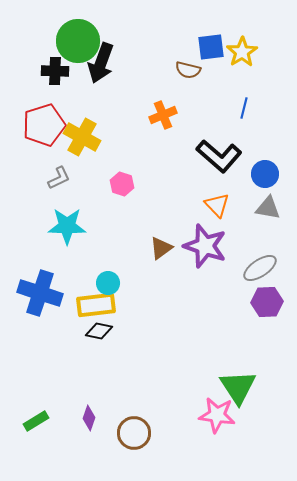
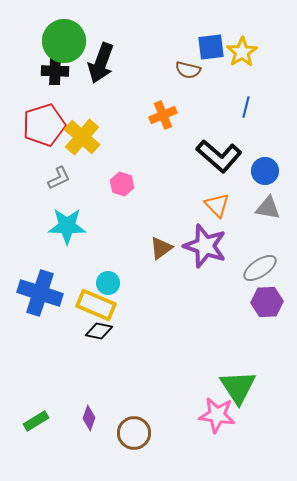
green circle: moved 14 px left
blue line: moved 2 px right, 1 px up
yellow cross: rotated 12 degrees clockwise
blue circle: moved 3 px up
yellow rectangle: rotated 30 degrees clockwise
